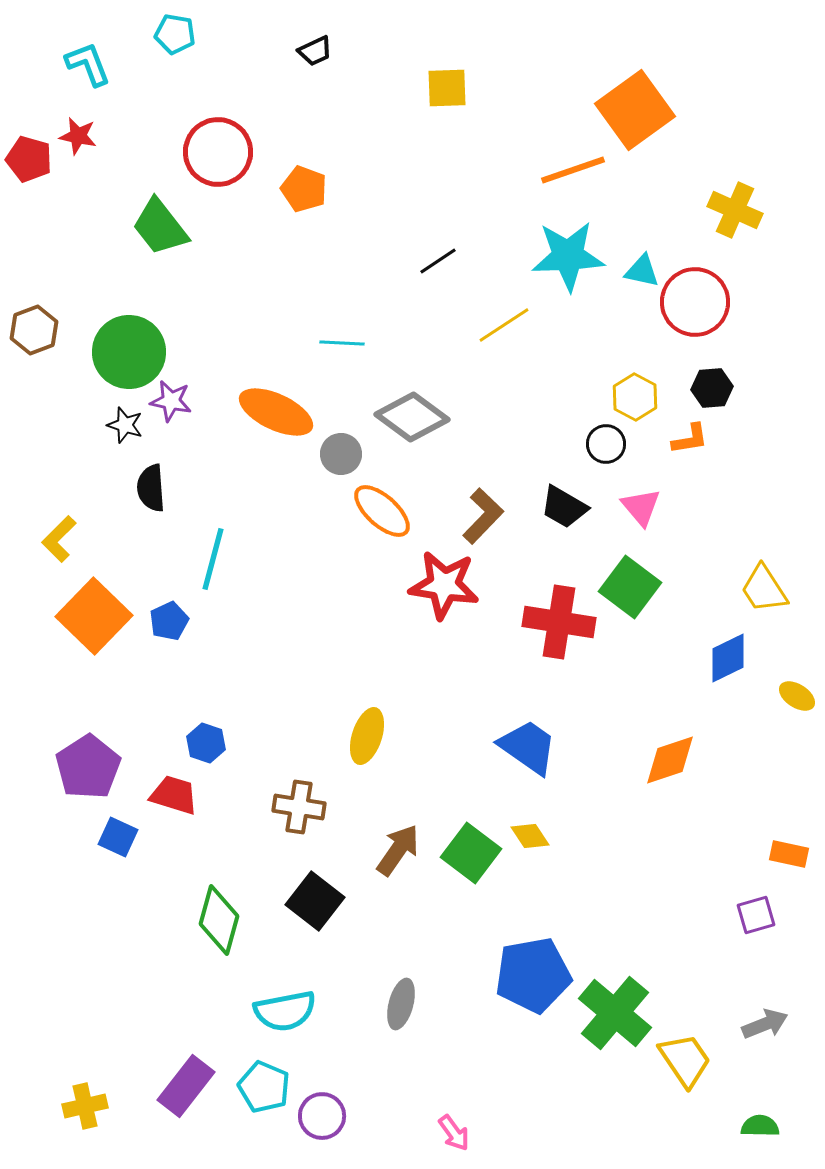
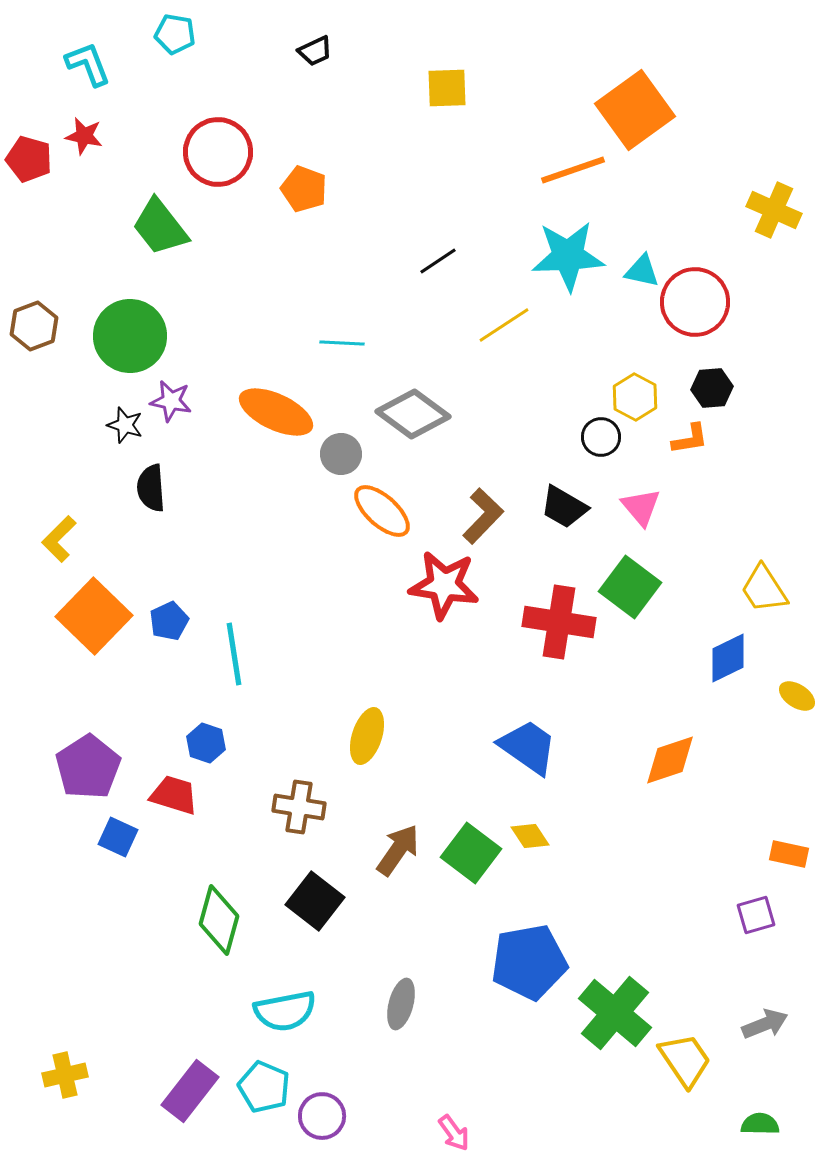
red star at (78, 136): moved 6 px right
yellow cross at (735, 210): moved 39 px right
brown hexagon at (34, 330): moved 4 px up
green circle at (129, 352): moved 1 px right, 16 px up
gray diamond at (412, 417): moved 1 px right, 3 px up
black circle at (606, 444): moved 5 px left, 7 px up
cyan line at (213, 559): moved 21 px right, 95 px down; rotated 24 degrees counterclockwise
blue pentagon at (533, 975): moved 4 px left, 13 px up
purple rectangle at (186, 1086): moved 4 px right, 5 px down
yellow cross at (85, 1106): moved 20 px left, 31 px up
green semicircle at (760, 1126): moved 2 px up
